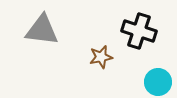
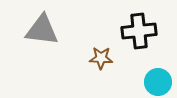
black cross: rotated 24 degrees counterclockwise
brown star: moved 1 px down; rotated 15 degrees clockwise
